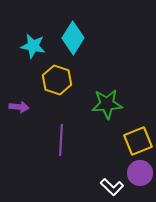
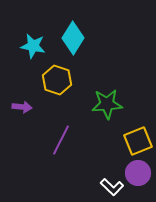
purple arrow: moved 3 px right
purple line: rotated 24 degrees clockwise
purple circle: moved 2 px left
